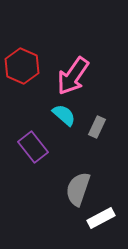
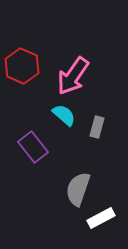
gray rectangle: rotated 10 degrees counterclockwise
